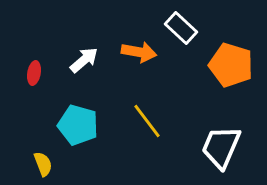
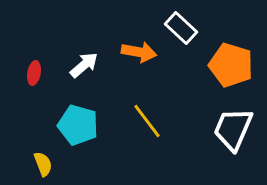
white arrow: moved 5 px down
white trapezoid: moved 12 px right, 18 px up
